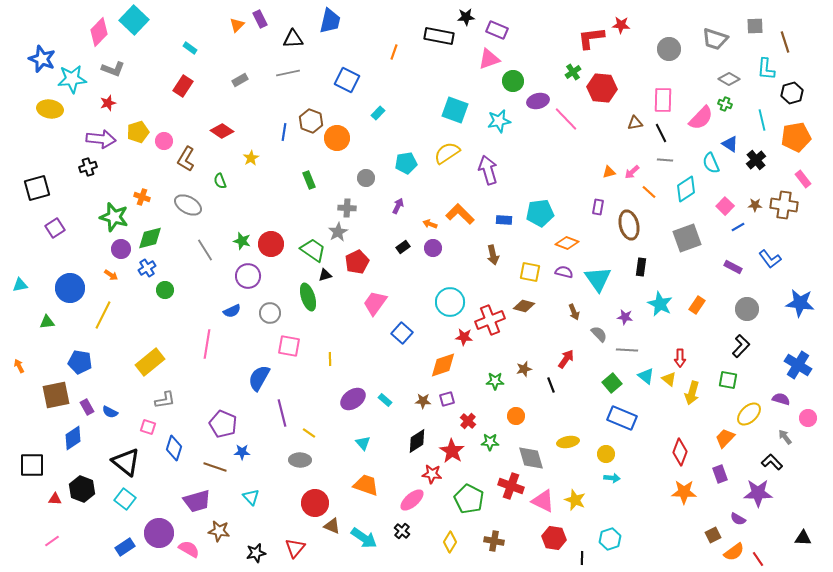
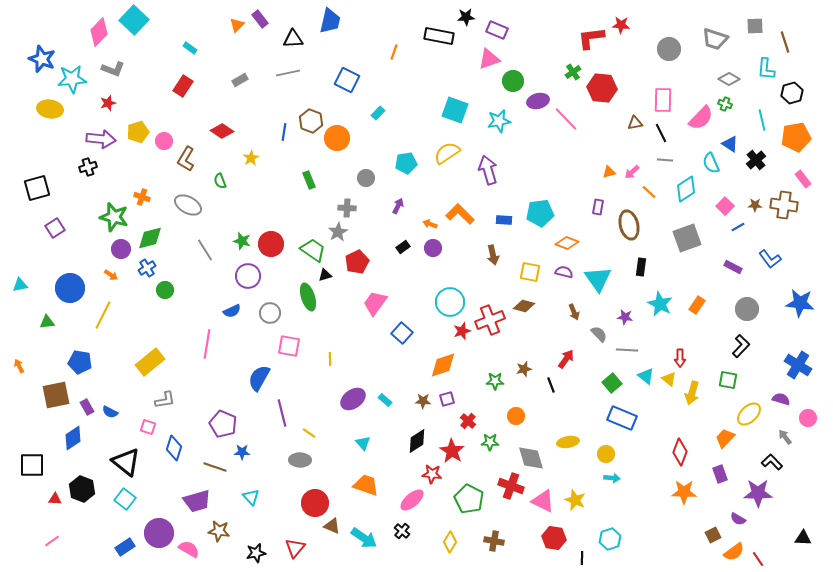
purple rectangle at (260, 19): rotated 12 degrees counterclockwise
red star at (464, 337): moved 2 px left, 6 px up; rotated 24 degrees counterclockwise
